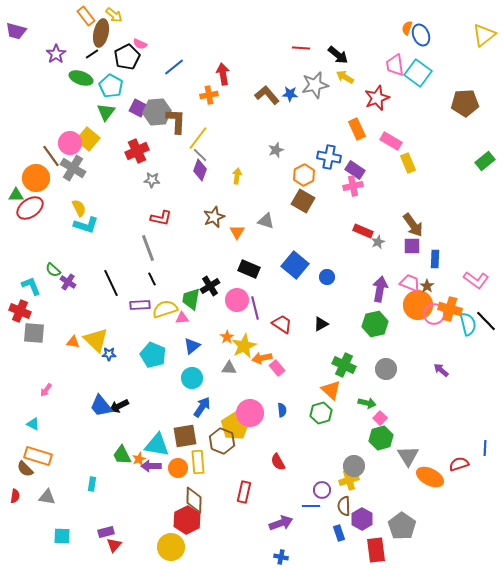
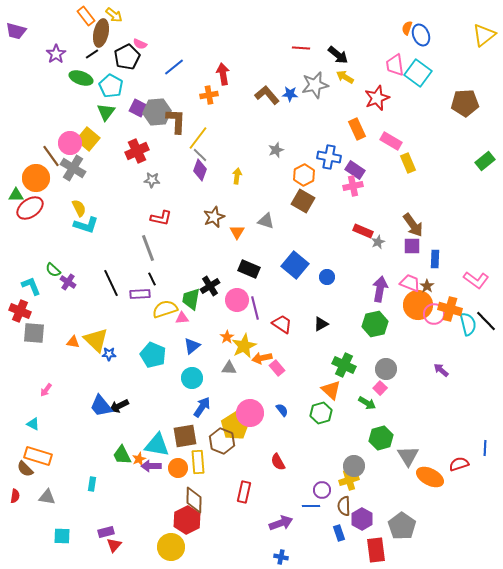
purple rectangle at (140, 305): moved 11 px up
green arrow at (367, 403): rotated 18 degrees clockwise
blue semicircle at (282, 410): rotated 32 degrees counterclockwise
pink square at (380, 418): moved 30 px up
